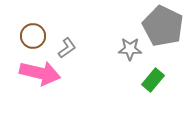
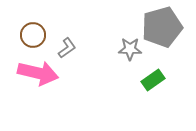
gray pentagon: moved 1 px left, 1 px down; rotated 30 degrees clockwise
brown circle: moved 1 px up
pink arrow: moved 2 px left
green rectangle: rotated 15 degrees clockwise
